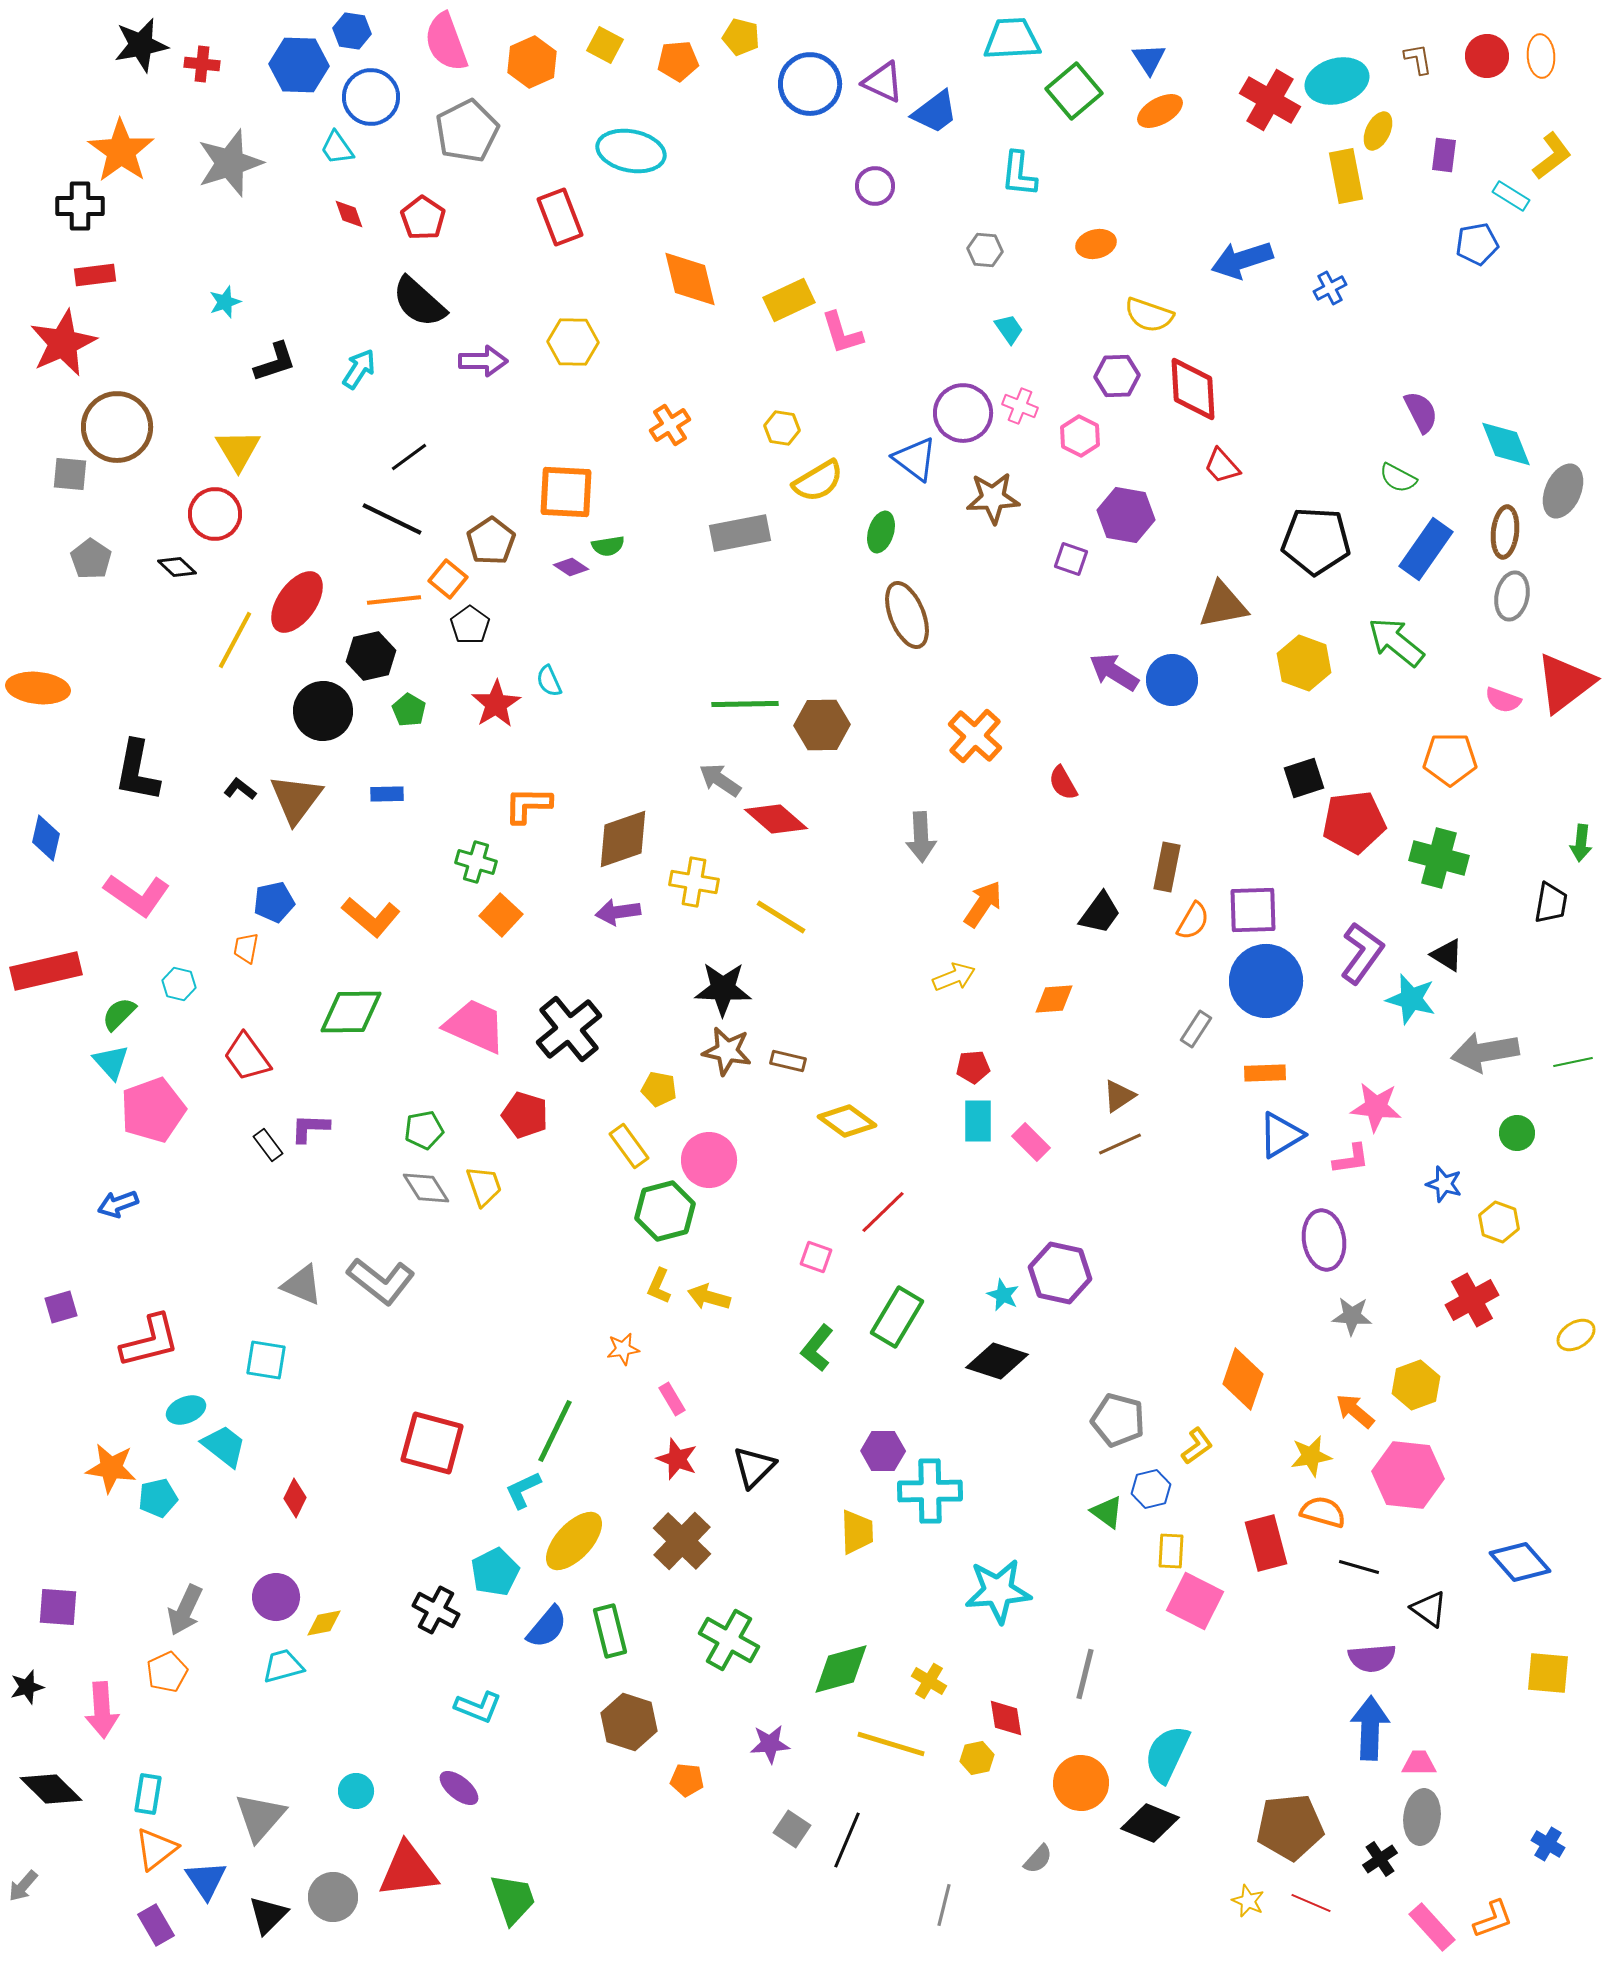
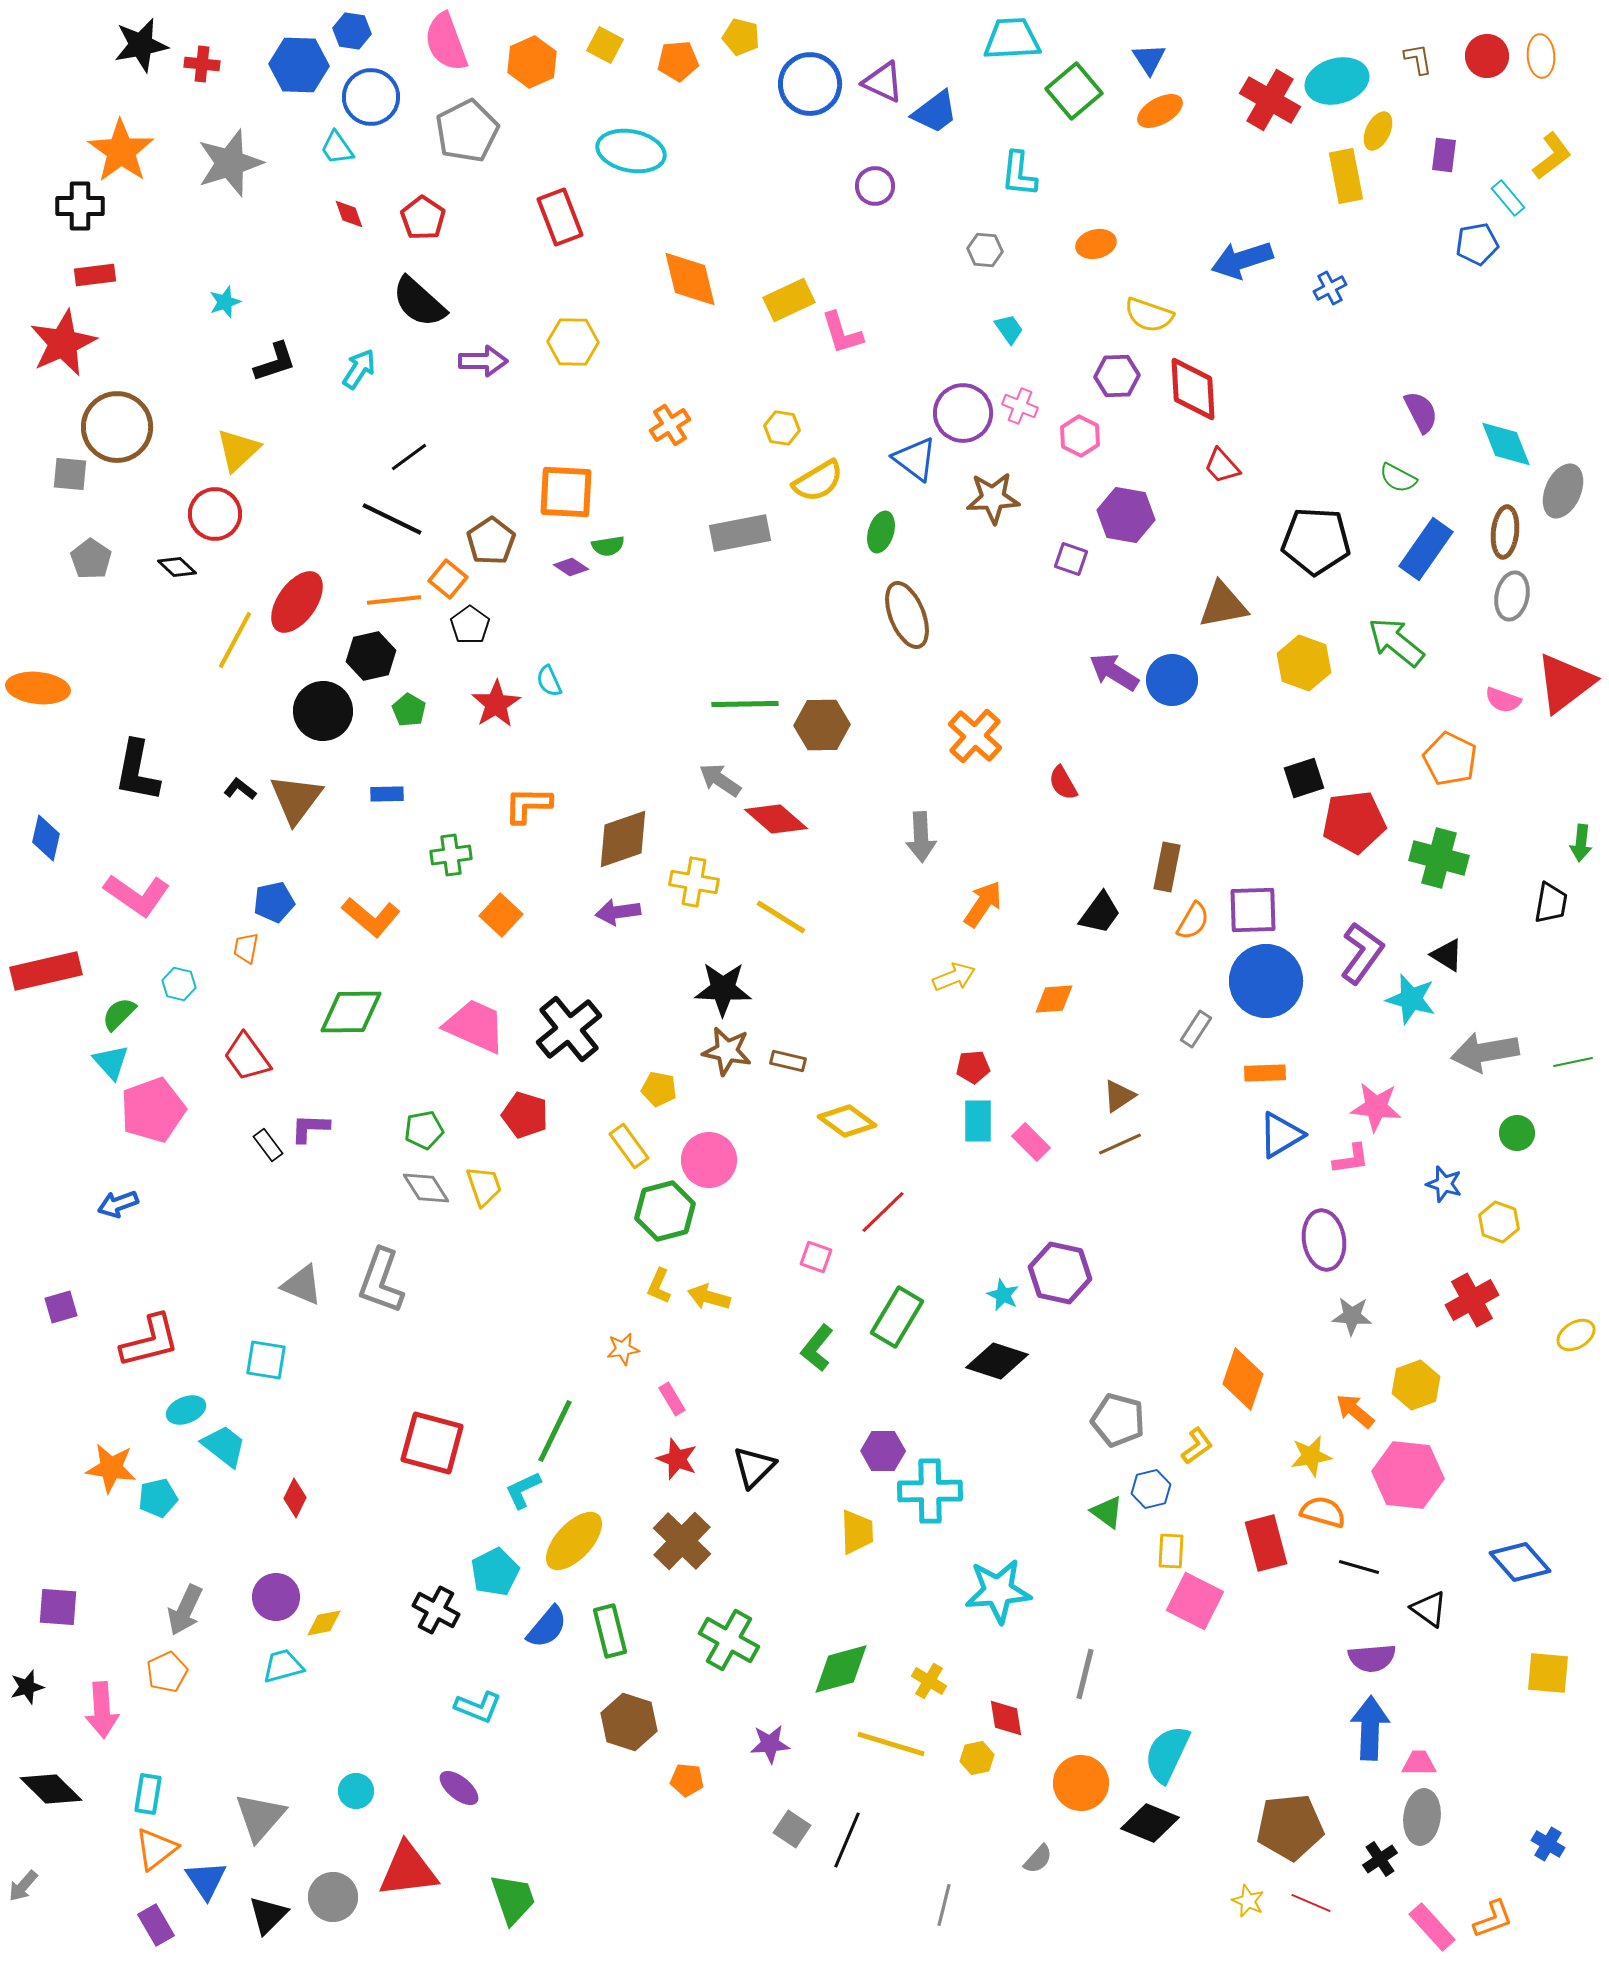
cyan rectangle at (1511, 196): moved 3 px left, 2 px down; rotated 18 degrees clockwise
yellow triangle at (238, 450): rotated 18 degrees clockwise
orange pentagon at (1450, 759): rotated 26 degrees clockwise
green cross at (476, 862): moved 25 px left, 7 px up; rotated 24 degrees counterclockwise
gray L-shape at (381, 1281): rotated 72 degrees clockwise
